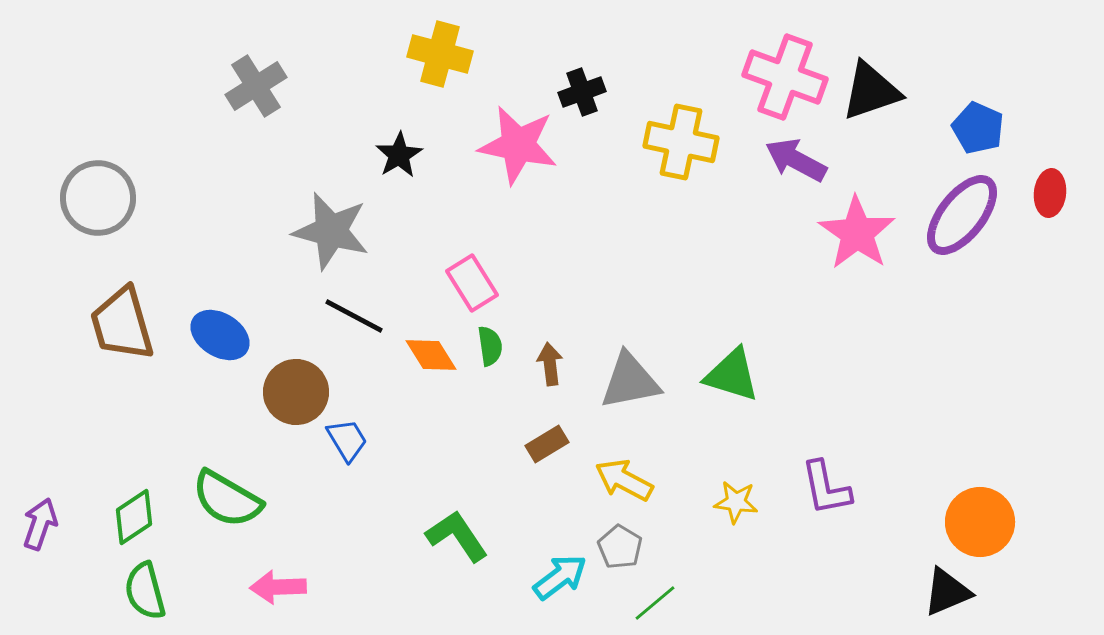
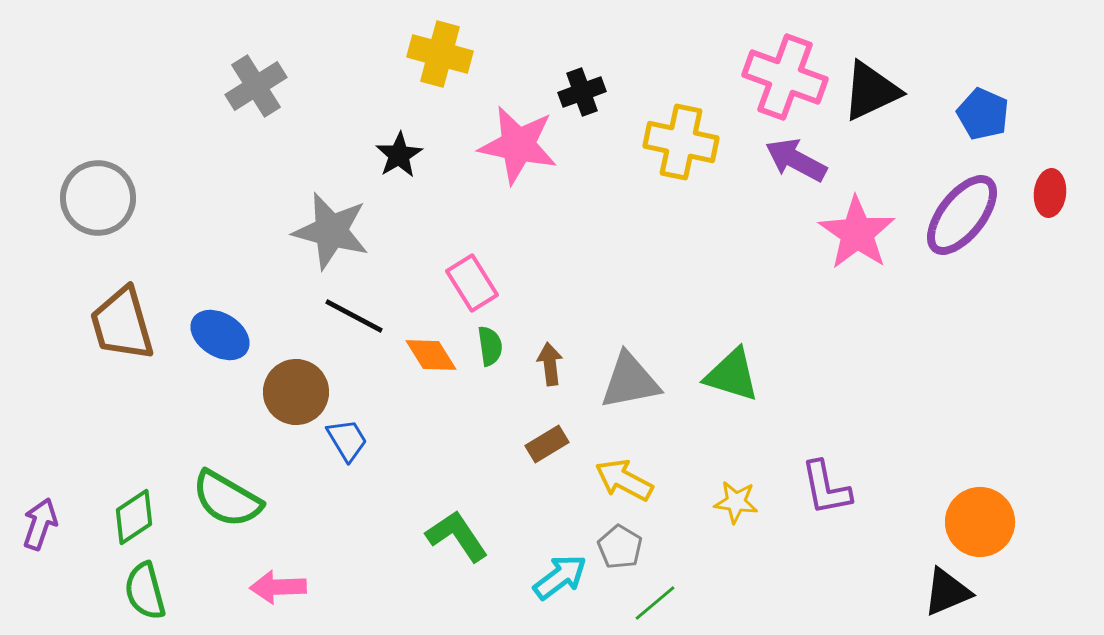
black triangle at (871, 91): rotated 6 degrees counterclockwise
blue pentagon at (978, 128): moved 5 px right, 14 px up
